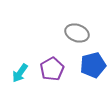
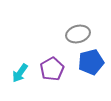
gray ellipse: moved 1 px right, 1 px down; rotated 35 degrees counterclockwise
blue pentagon: moved 2 px left, 3 px up
